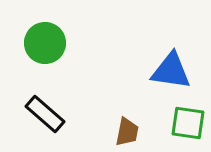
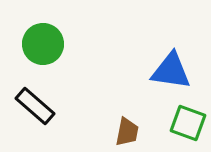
green circle: moved 2 px left, 1 px down
black rectangle: moved 10 px left, 8 px up
green square: rotated 12 degrees clockwise
